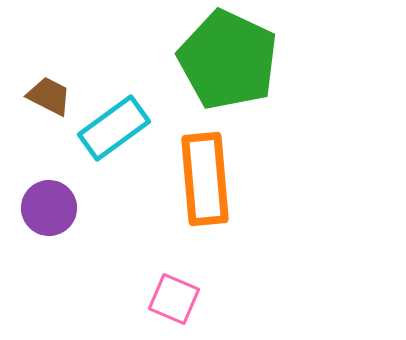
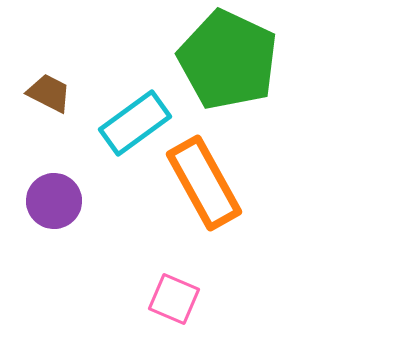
brown trapezoid: moved 3 px up
cyan rectangle: moved 21 px right, 5 px up
orange rectangle: moved 1 px left, 4 px down; rotated 24 degrees counterclockwise
purple circle: moved 5 px right, 7 px up
